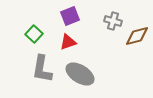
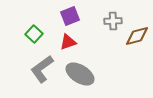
gray cross: rotated 18 degrees counterclockwise
gray L-shape: rotated 44 degrees clockwise
